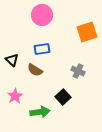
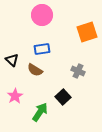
green arrow: rotated 48 degrees counterclockwise
